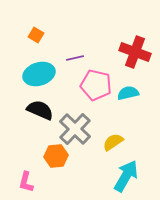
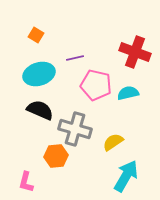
gray cross: rotated 28 degrees counterclockwise
